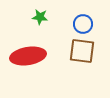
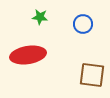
brown square: moved 10 px right, 24 px down
red ellipse: moved 1 px up
